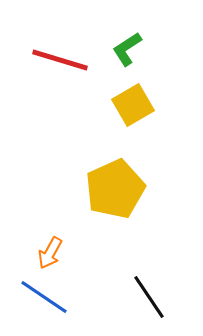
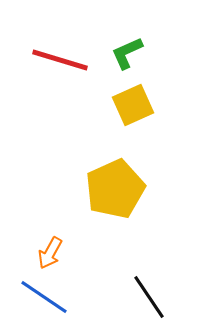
green L-shape: moved 4 px down; rotated 9 degrees clockwise
yellow square: rotated 6 degrees clockwise
